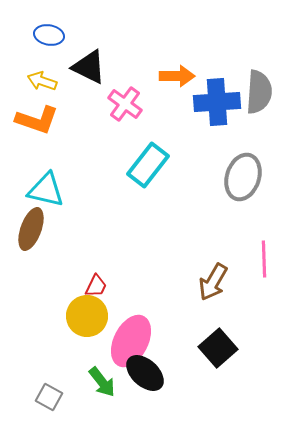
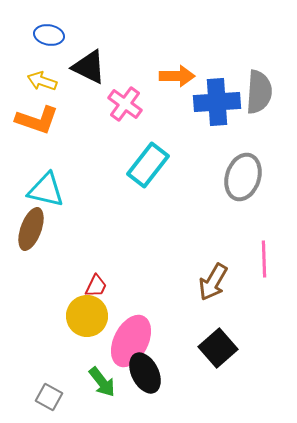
black ellipse: rotated 21 degrees clockwise
